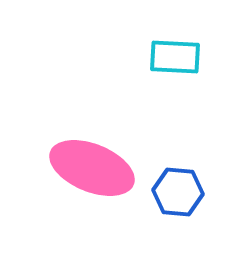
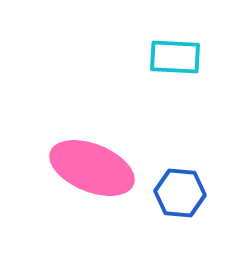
blue hexagon: moved 2 px right, 1 px down
